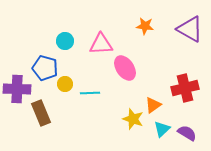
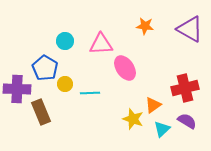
blue pentagon: rotated 15 degrees clockwise
brown rectangle: moved 1 px up
purple semicircle: moved 12 px up
